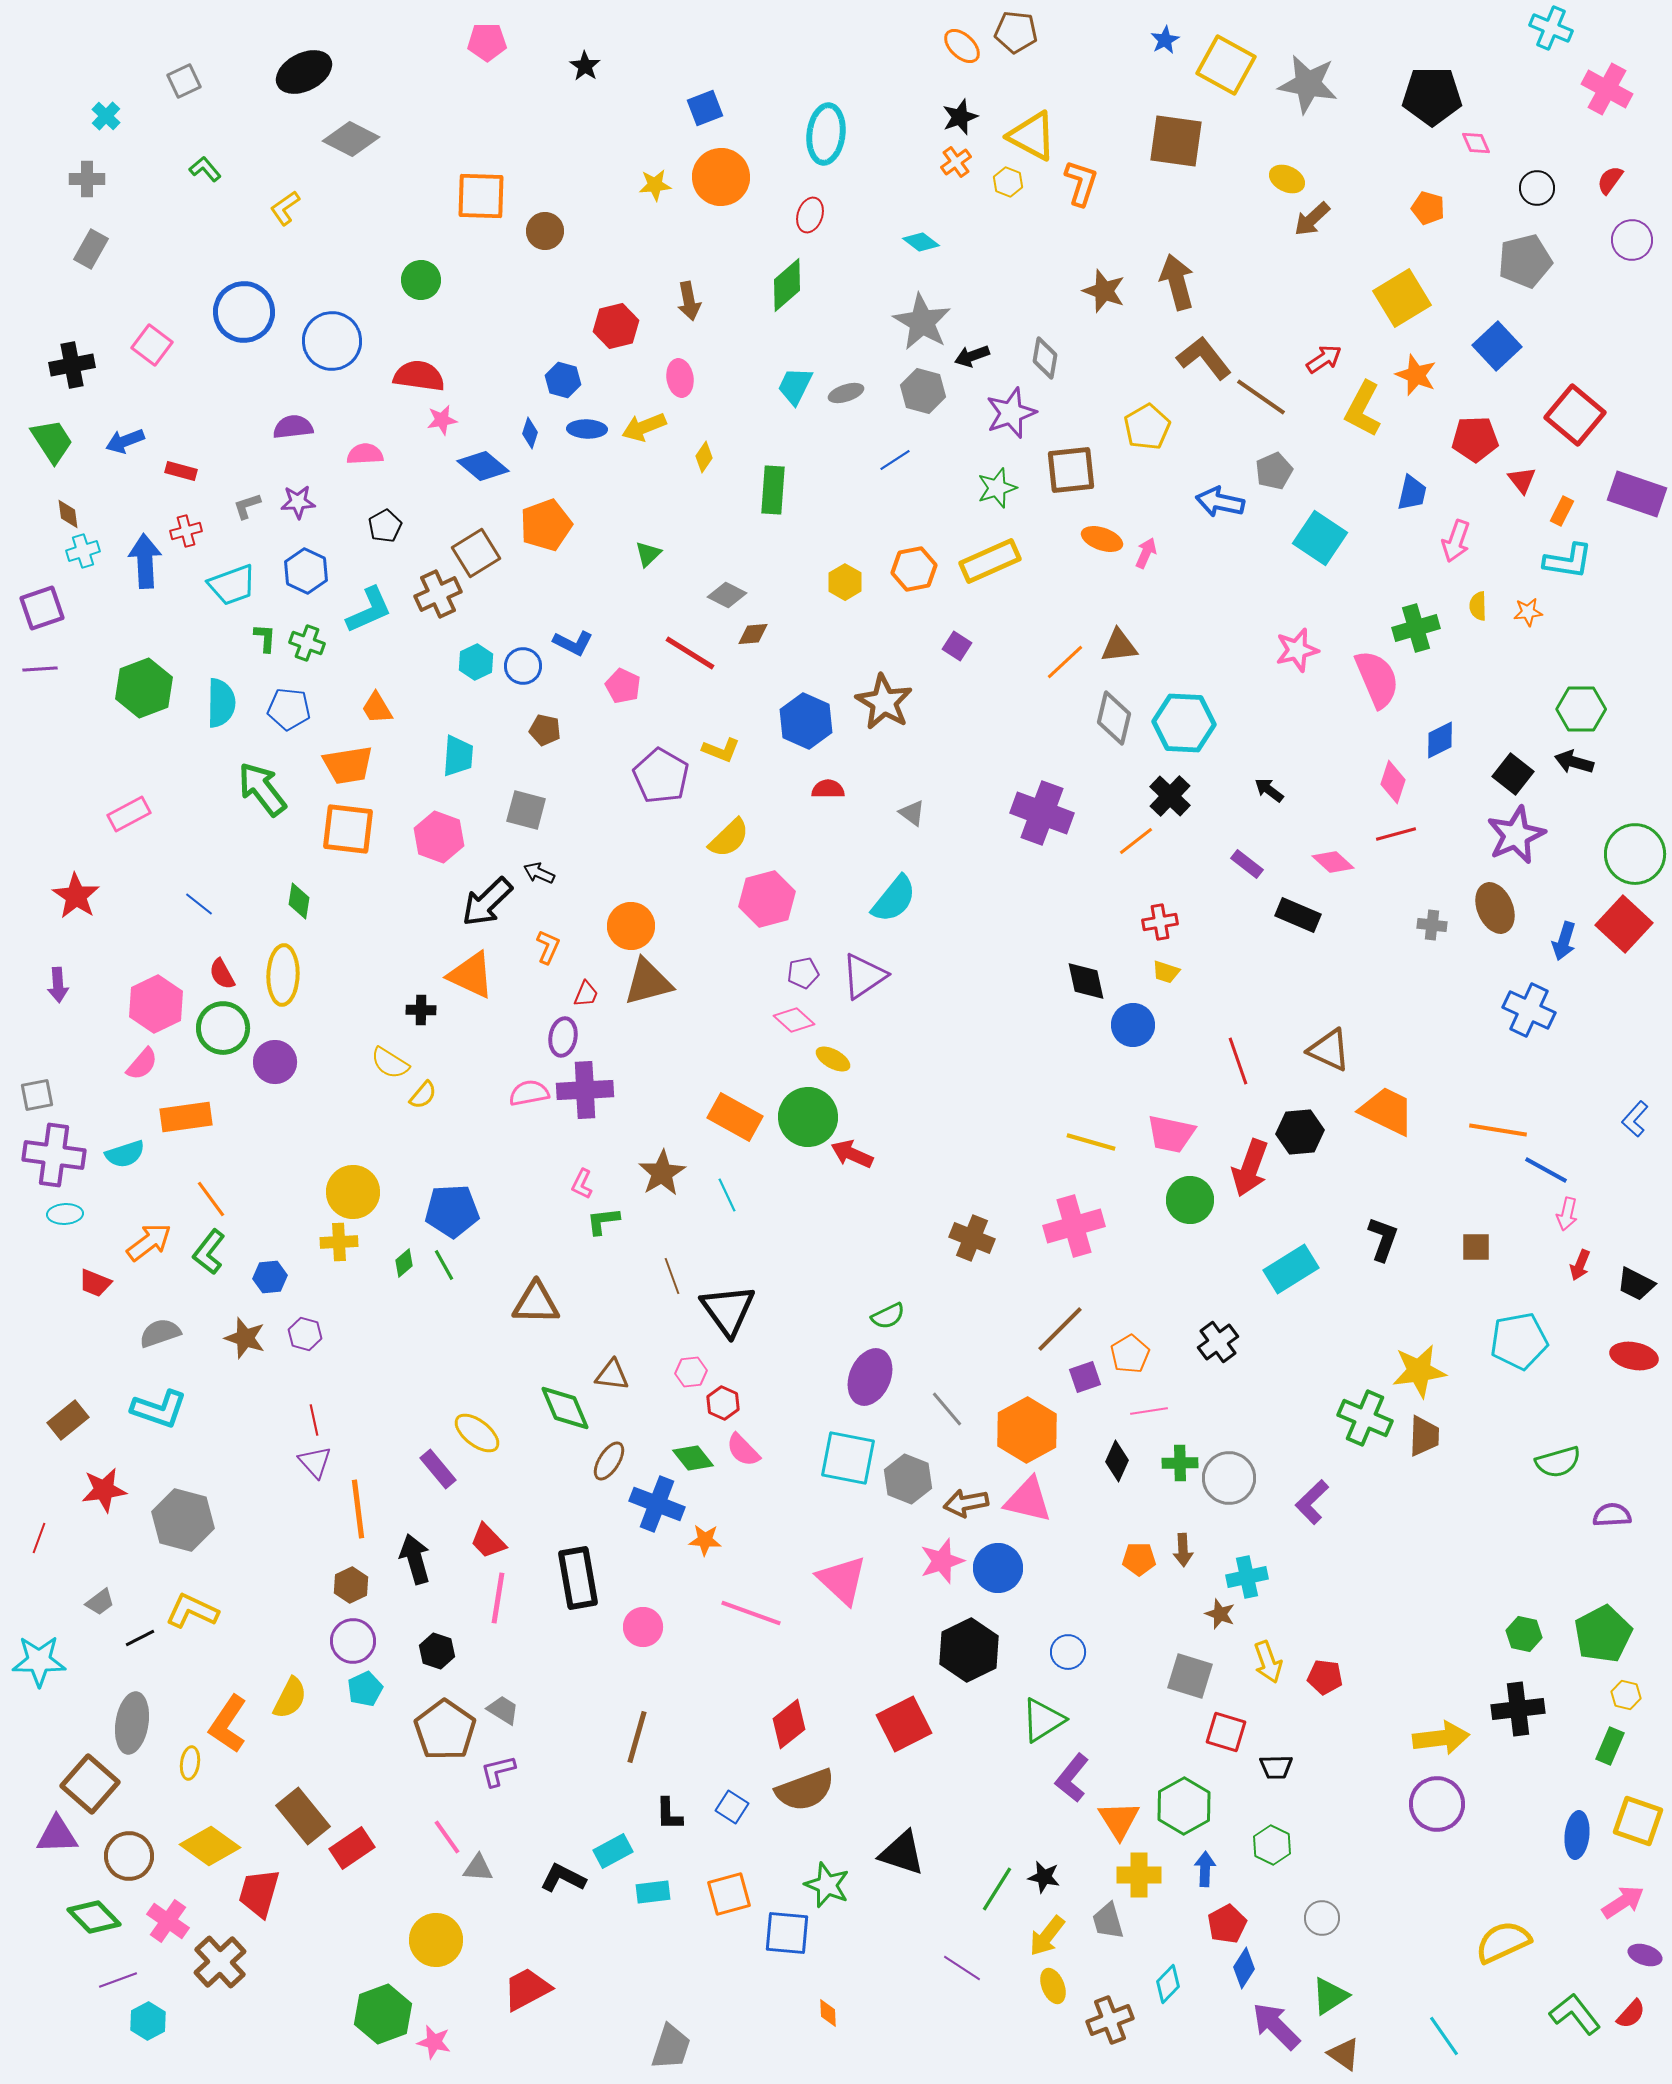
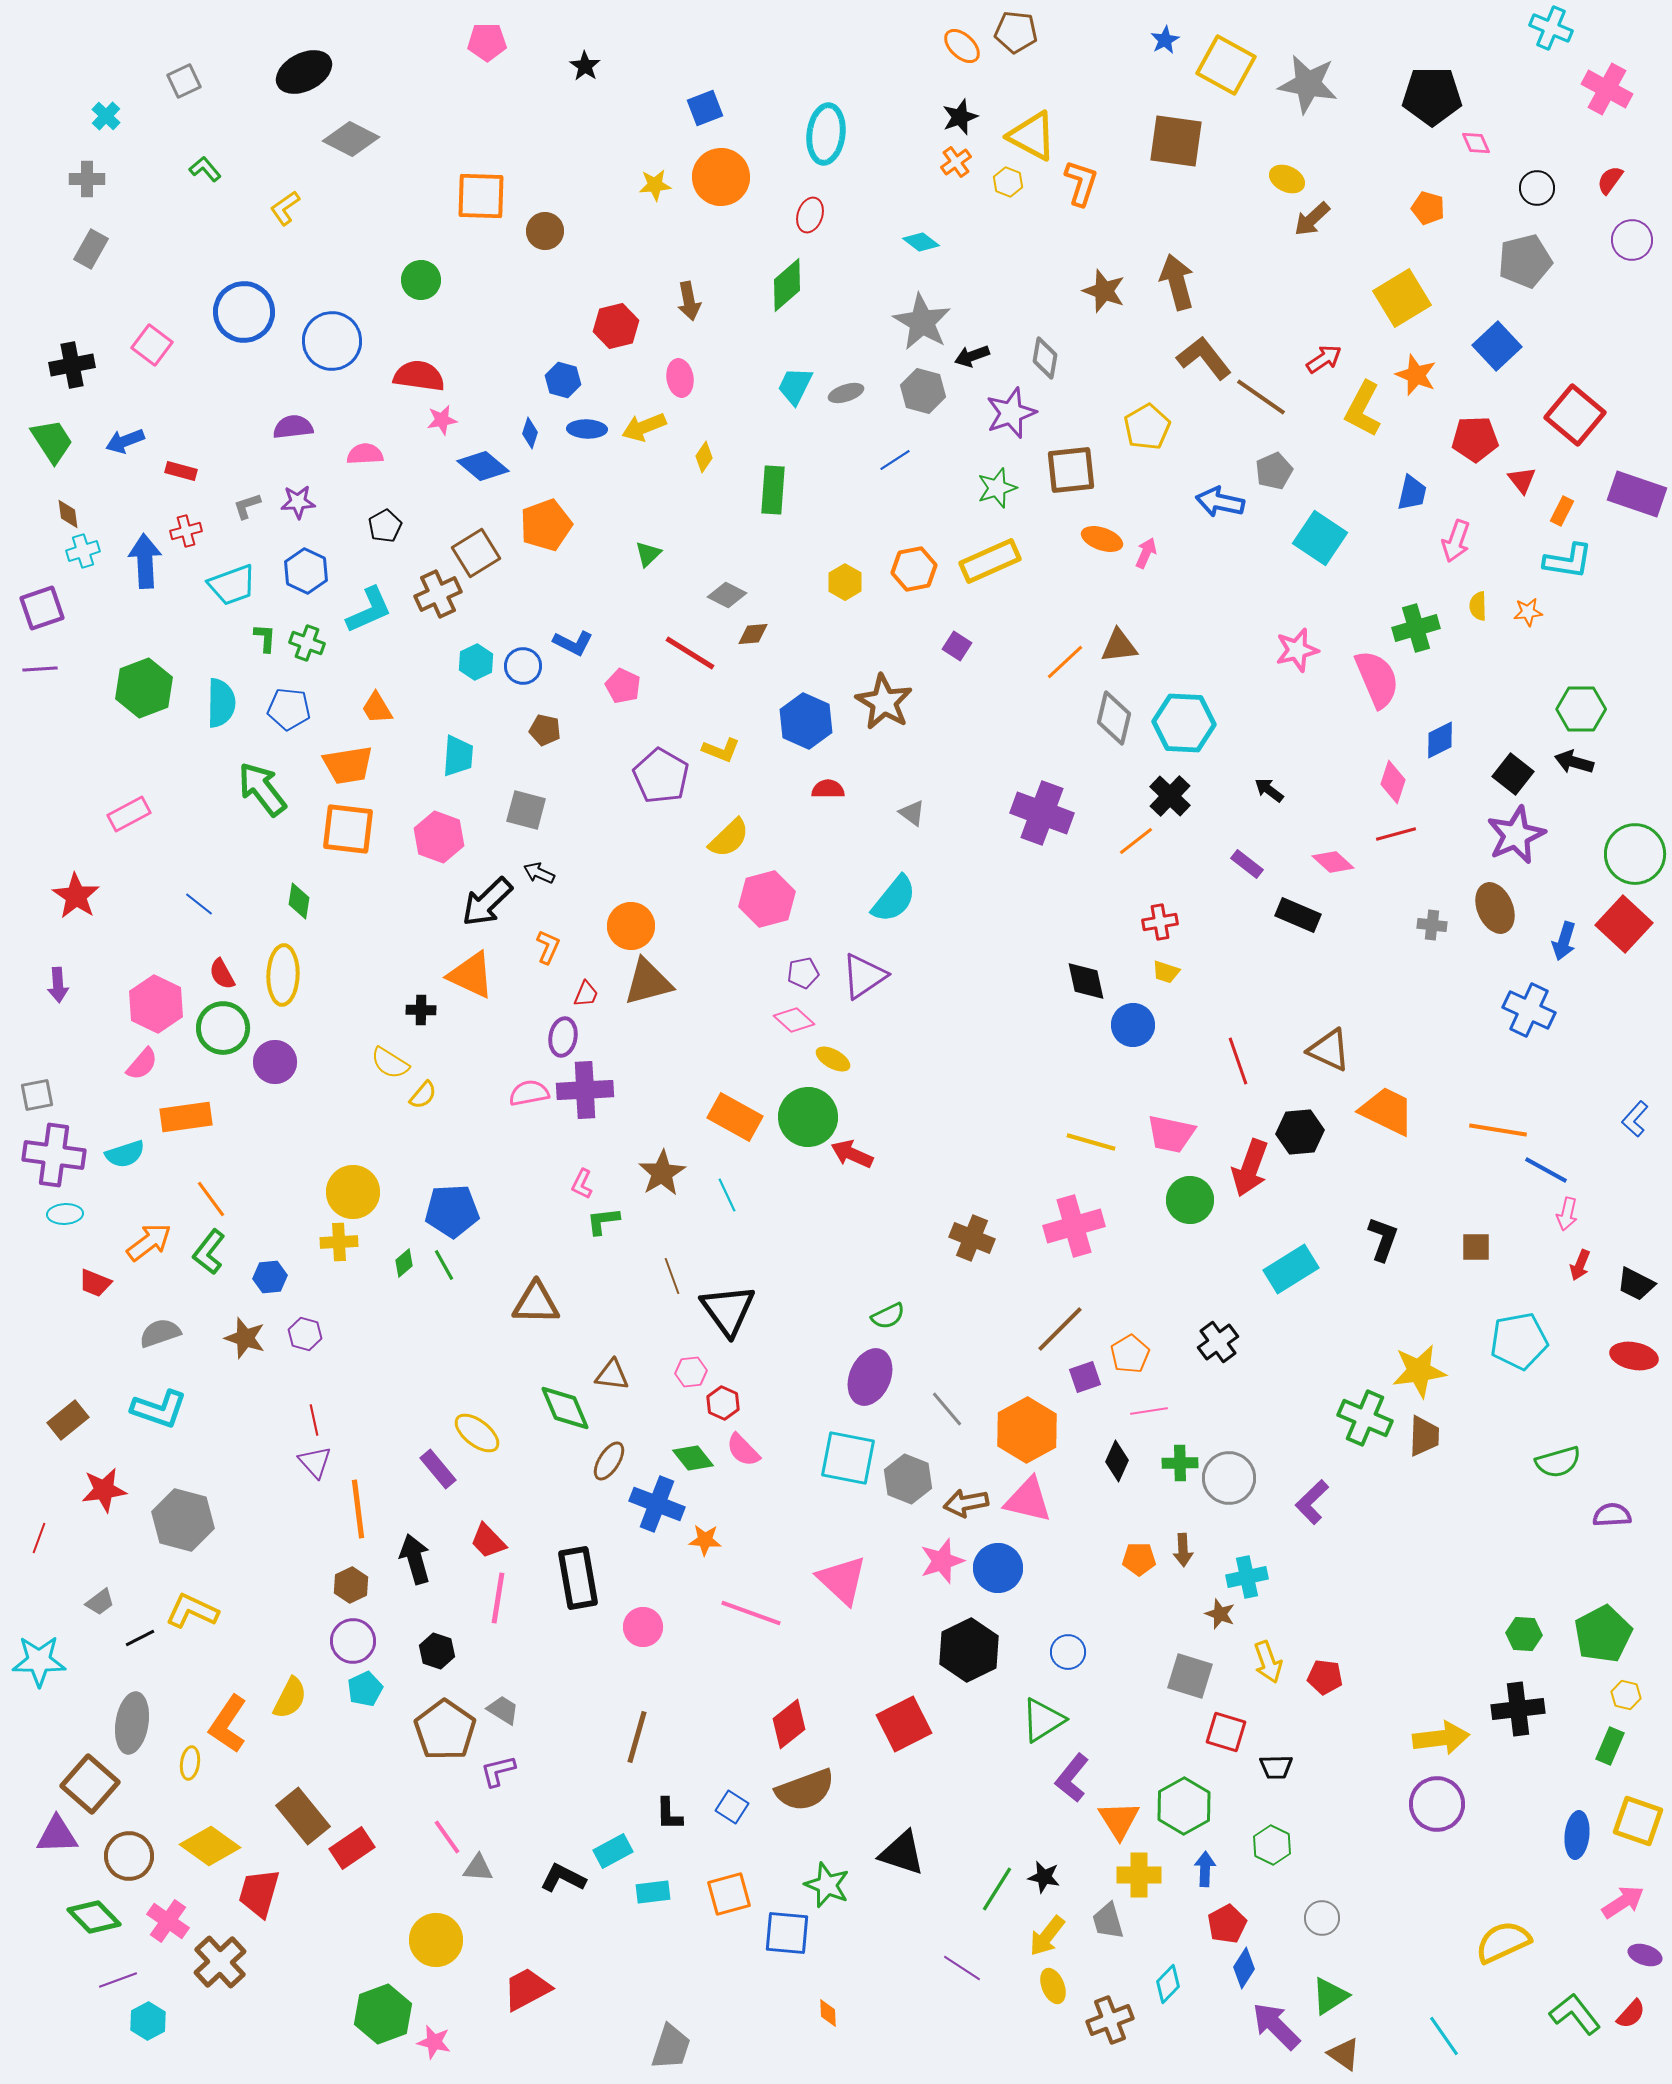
pink hexagon at (156, 1004): rotated 8 degrees counterclockwise
green hexagon at (1524, 1634): rotated 8 degrees counterclockwise
